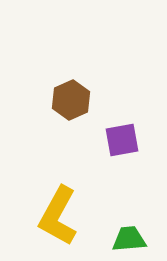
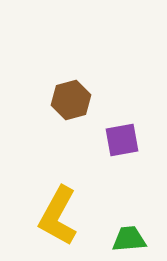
brown hexagon: rotated 9 degrees clockwise
